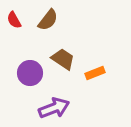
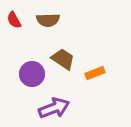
brown semicircle: rotated 50 degrees clockwise
purple circle: moved 2 px right, 1 px down
